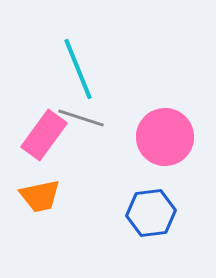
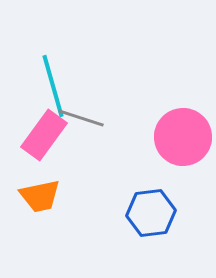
cyan line: moved 25 px left, 17 px down; rotated 6 degrees clockwise
pink circle: moved 18 px right
